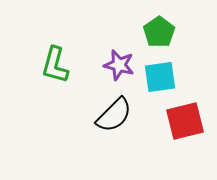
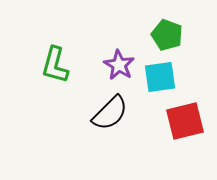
green pentagon: moved 8 px right, 3 px down; rotated 16 degrees counterclockwise
purple star: rotated 16 degrees clockwise
black semicircle: moved 4 px left, 2 px up
